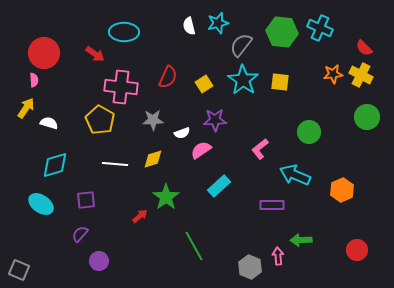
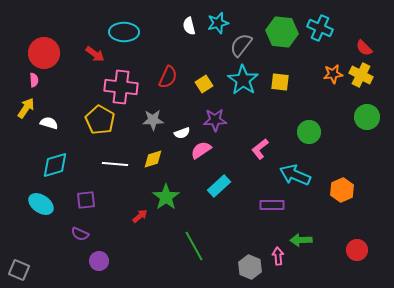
purple semicircle at (80, 234): rotated 108 degrees counterclockwise
